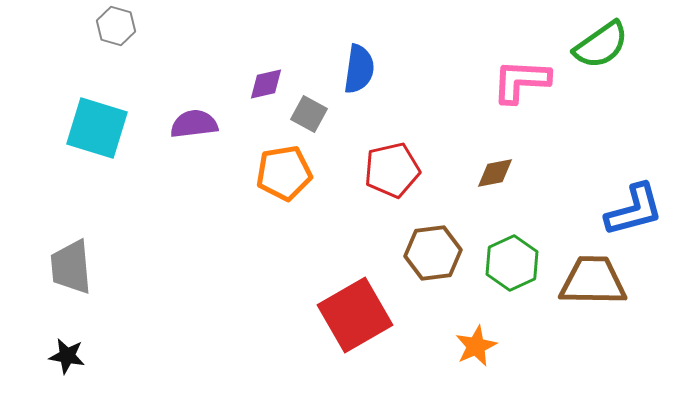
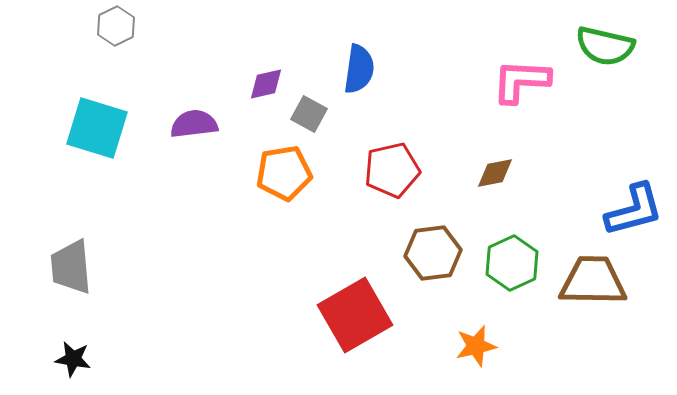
gray hexagon: rotated 18 degrees clockwise
green semicircle: moved 4 px right, 1 px down; rotated 48 degrees clockwise
orange star: rotated 12 degrees clockwise
black star: moved 6 px right, 3 px down
